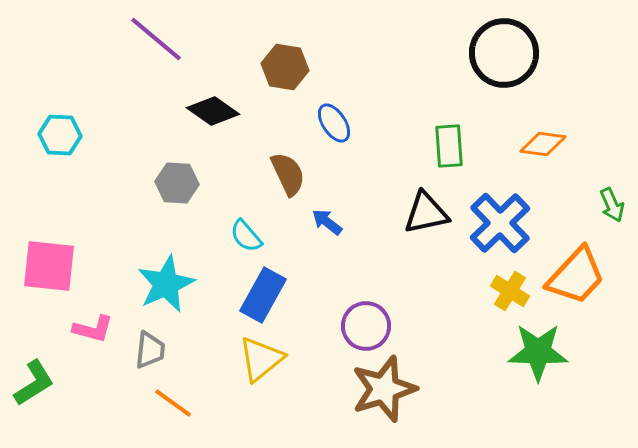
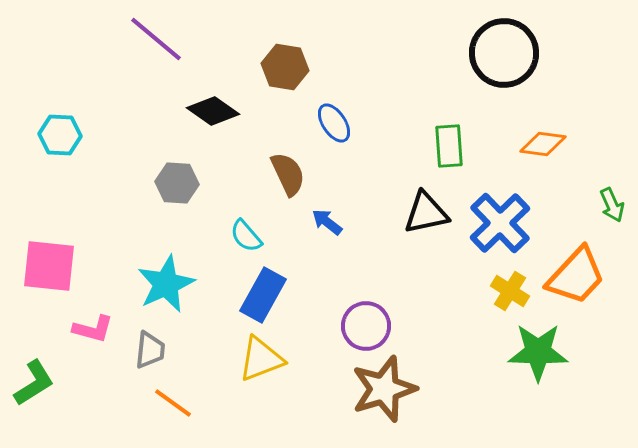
yellow triangle: rotated 18 degrees clockwise
